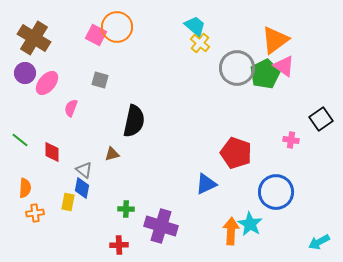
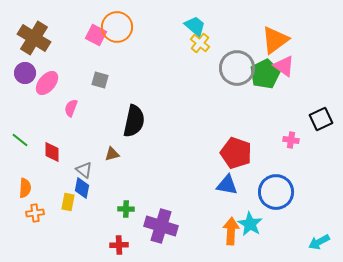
black square: rotated 10 degrees clockwise
blue triangle: moved 21 px right, 1 px down; rotated 35 degrees clockwise
